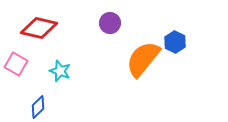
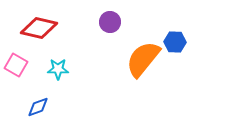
purple circle: moved 1 px up
blue hexagon: rotated 25 degrees counterclockwise
pink square: moved 1 px down
cyan star: moved 2 px left, 2 px up; rotated 20 degrees counterclockwise
blue diamond: rotated 25 degrees clockwise
